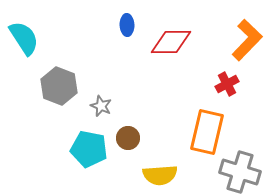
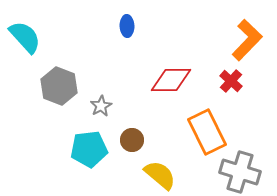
blue ellipse: moved 1 px down
cyan semicircle: moved 1 px right, 1 px up; rotated 9 degrees counterclockwise
red diamond: moved 38 px down
red cross: moved 4 px right, 3 px up; rotated 20 degrees counterclockwise
gray star: rotated 20 degrees clockwise
orange rectangle: rotated 39 degrees counterclockwise
brown circle: moved 4 px right, 2 px down
cyan pentagon: rotated 18 degrees counterclockwise
yellow semicircle: rotated 136 degrees counterclockwise
